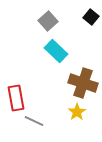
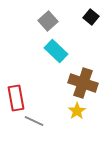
yellow star: moved 1 px up
